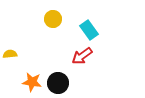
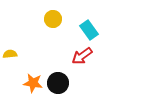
orange star: moved 1 px right, 1 px down
